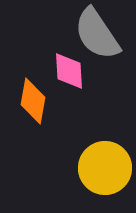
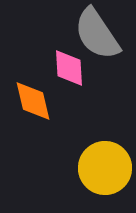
pink diamond: moved 3 px up
orange diamond: rotated 24 degrees counterclockwise
